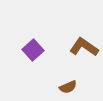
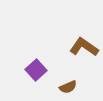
purple square: moved 3 px right, 20 px down
